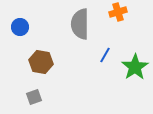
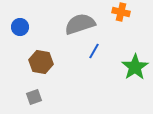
orange cross: moved 3 px right; rotated 30 degrees clockwise
gray semicircle: rotated 72 degrees clockwise
blue line: moved 11 px left, 4 px up
